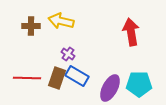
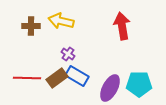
red arrow: moved 9 px left, 6 px up
brown rectangle: rotated 35 degrees clockwise
